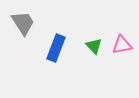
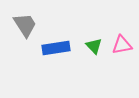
gray trapezoid: moved 2 px right, 2 px down
blue rectangle: rotated 60 degrees clockwise
